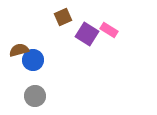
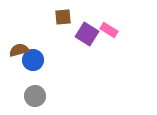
brown square: rotated 18 degrees clockwise
